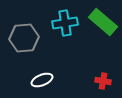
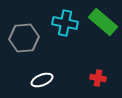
cyan cross: rotated 20 degrees clockwise
red cross: moved 5 px left, 3 px up
